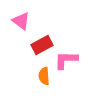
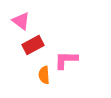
red rectangle: moved 9 px left
orange semicircle: moved 1 px up
